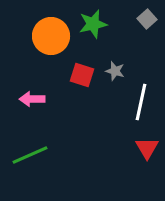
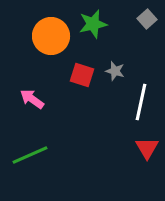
pink arrow: rotated 35 degrees clockwise
